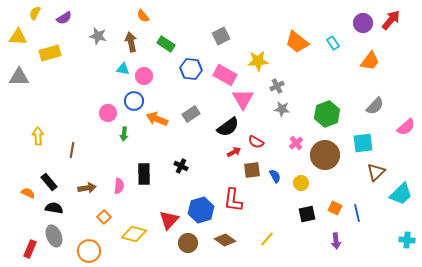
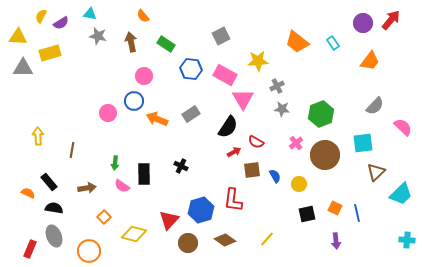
yellow semicircle at (35, 13): moved 6 px right, 3 px down
purple semicircle at (64, 18): moved 3 px left, 5 px down
cyan triangle at (123, 69): moved 33 px left, 55 px up
gray triangle at (19, 77): moved 4 px right, 9 px up
green hexagon at (327, 114): moved 6 px left
black semicircle at (228, 127): rotated 20 degrees counterclockwise
pink semicircle at (406, 127): moved 3 px left; rotated 96 degrees counterclockwise
green arrow at (124, 134): moved 9 px left, 29 px down
yellow circle at (301, 183): moved 2 px left, 1 px down
pink semicircle at (119, 186): moved 3 px right; rotated 119 degrees clockwise
